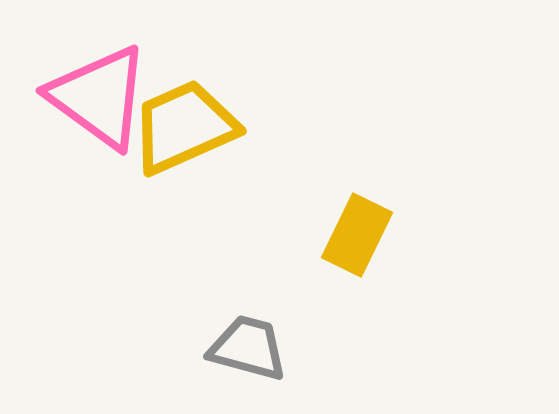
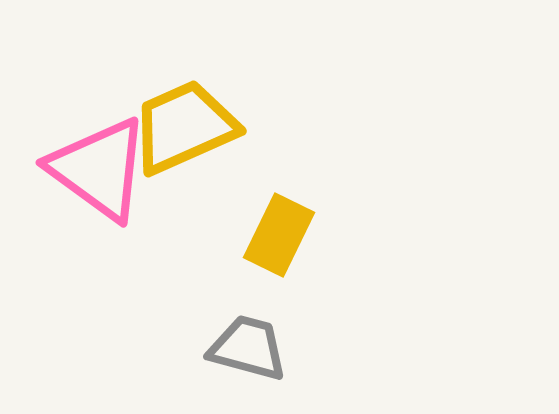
pink triangle: moved 72 px down
yellow rectangle: moved 78 px left
